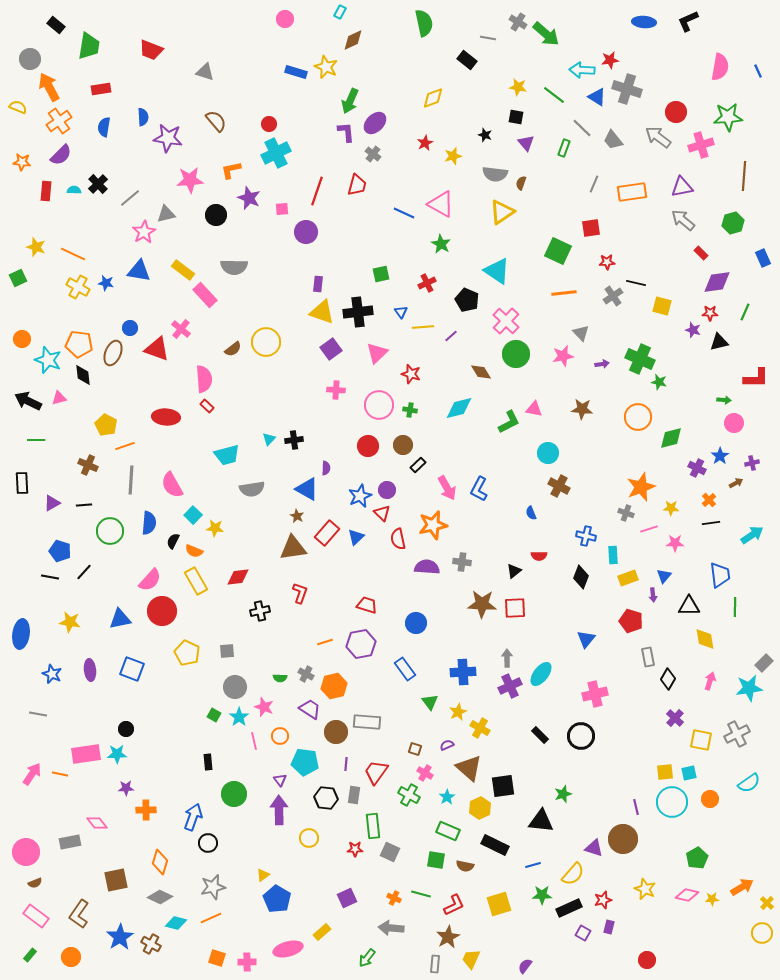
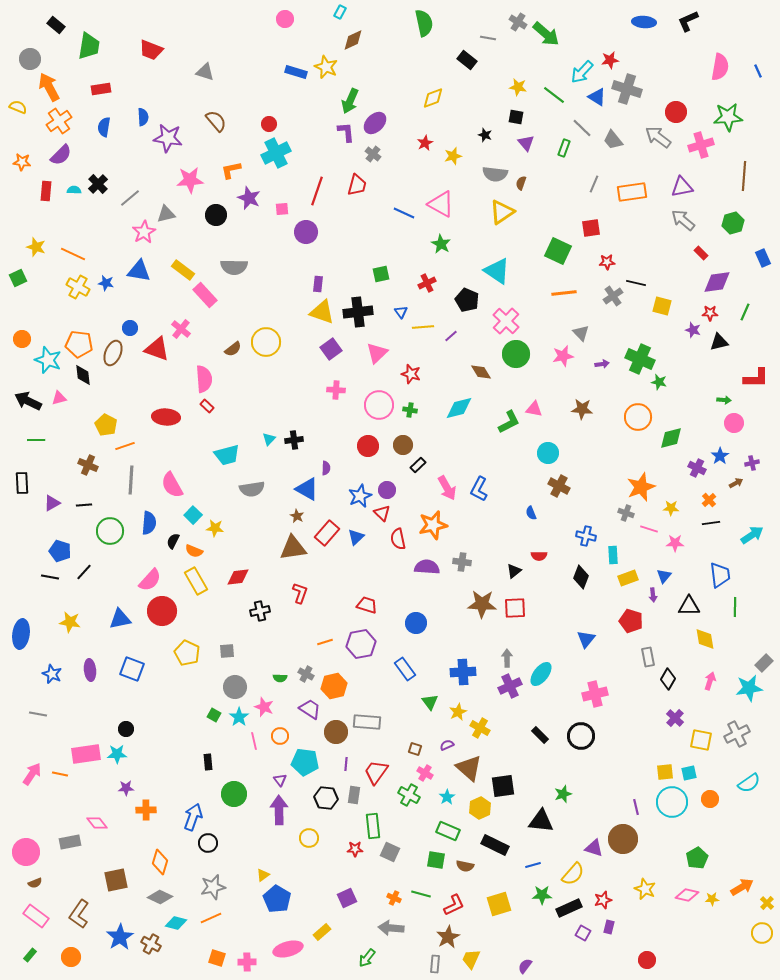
cyan arrow at (582, 70): moved 2 px down; rotated 50 degrees counterclockwise
pink line at (649, 529): rotated 36 degrees clockwise
